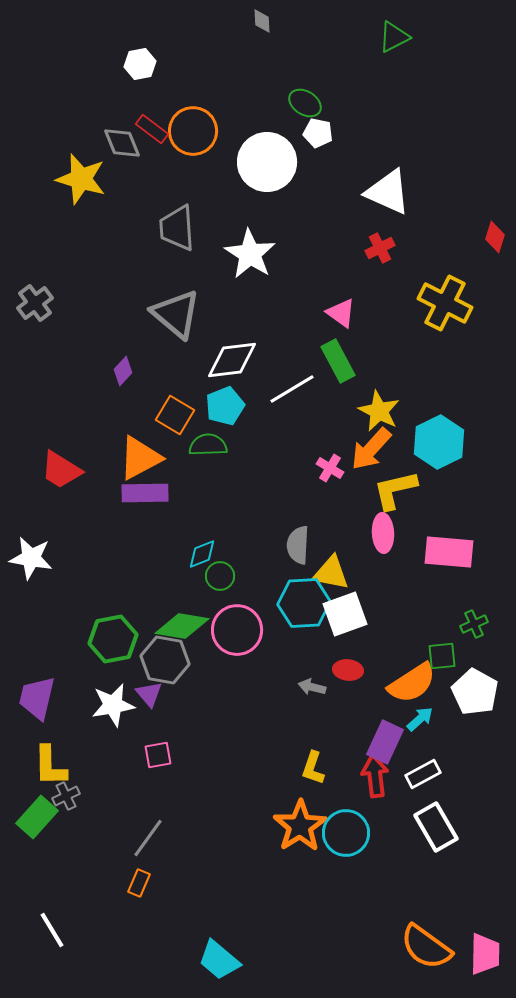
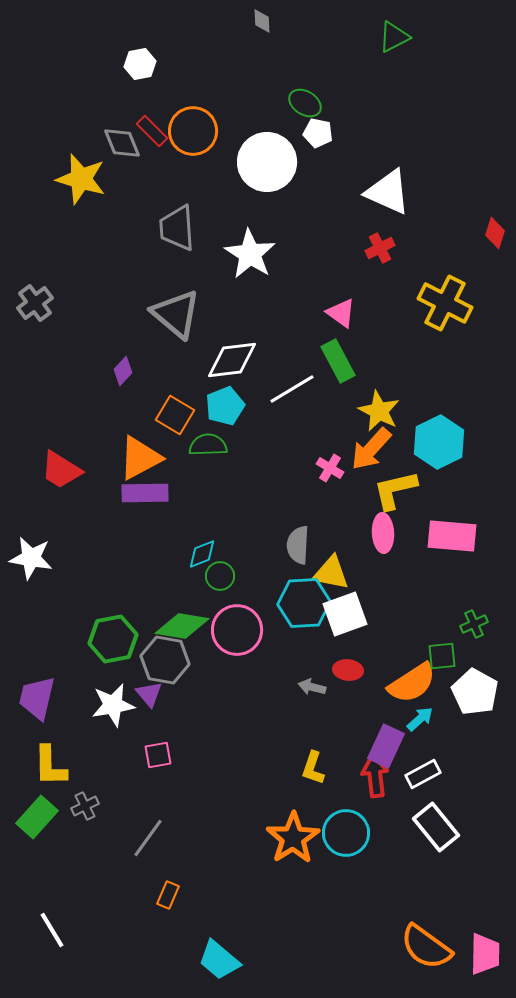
red rectangle at (152, 129): moved 2 px down; rotated 8 degrees clockwise
red diamond at (495, 237): moved 4 px up
pink rectangle at (449, 552): moved 3 px right, 16 px up
purple rectangle at (385, 742): moved 1 px right, 4 px down
gray cross at (66, 796): moved 19 px right, 10 px down
orange star at (300, 826): moved 7 px left, 12 px down
white rectangle at (436, 827): rotated 9 degrees counterclockwise
orange rectangle at (139, 883): moved 29 px right, 12 px down
